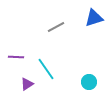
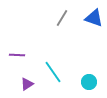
blue triangle: rotated 36 degrees clockwise
gray line: moved 6 px right, 9 px up; rotated 30 degrees counterclockwise
purple line: moved 1 px right, 2 px up
cyan line: moved 7 px right, 3 px down
